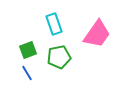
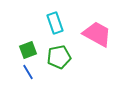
cyan rectangle: moved 1 px right, 1 px up
pink trapezoid: rotated 96 degrees counterclockwise
blue line: moved 1 px right, 1 px up
